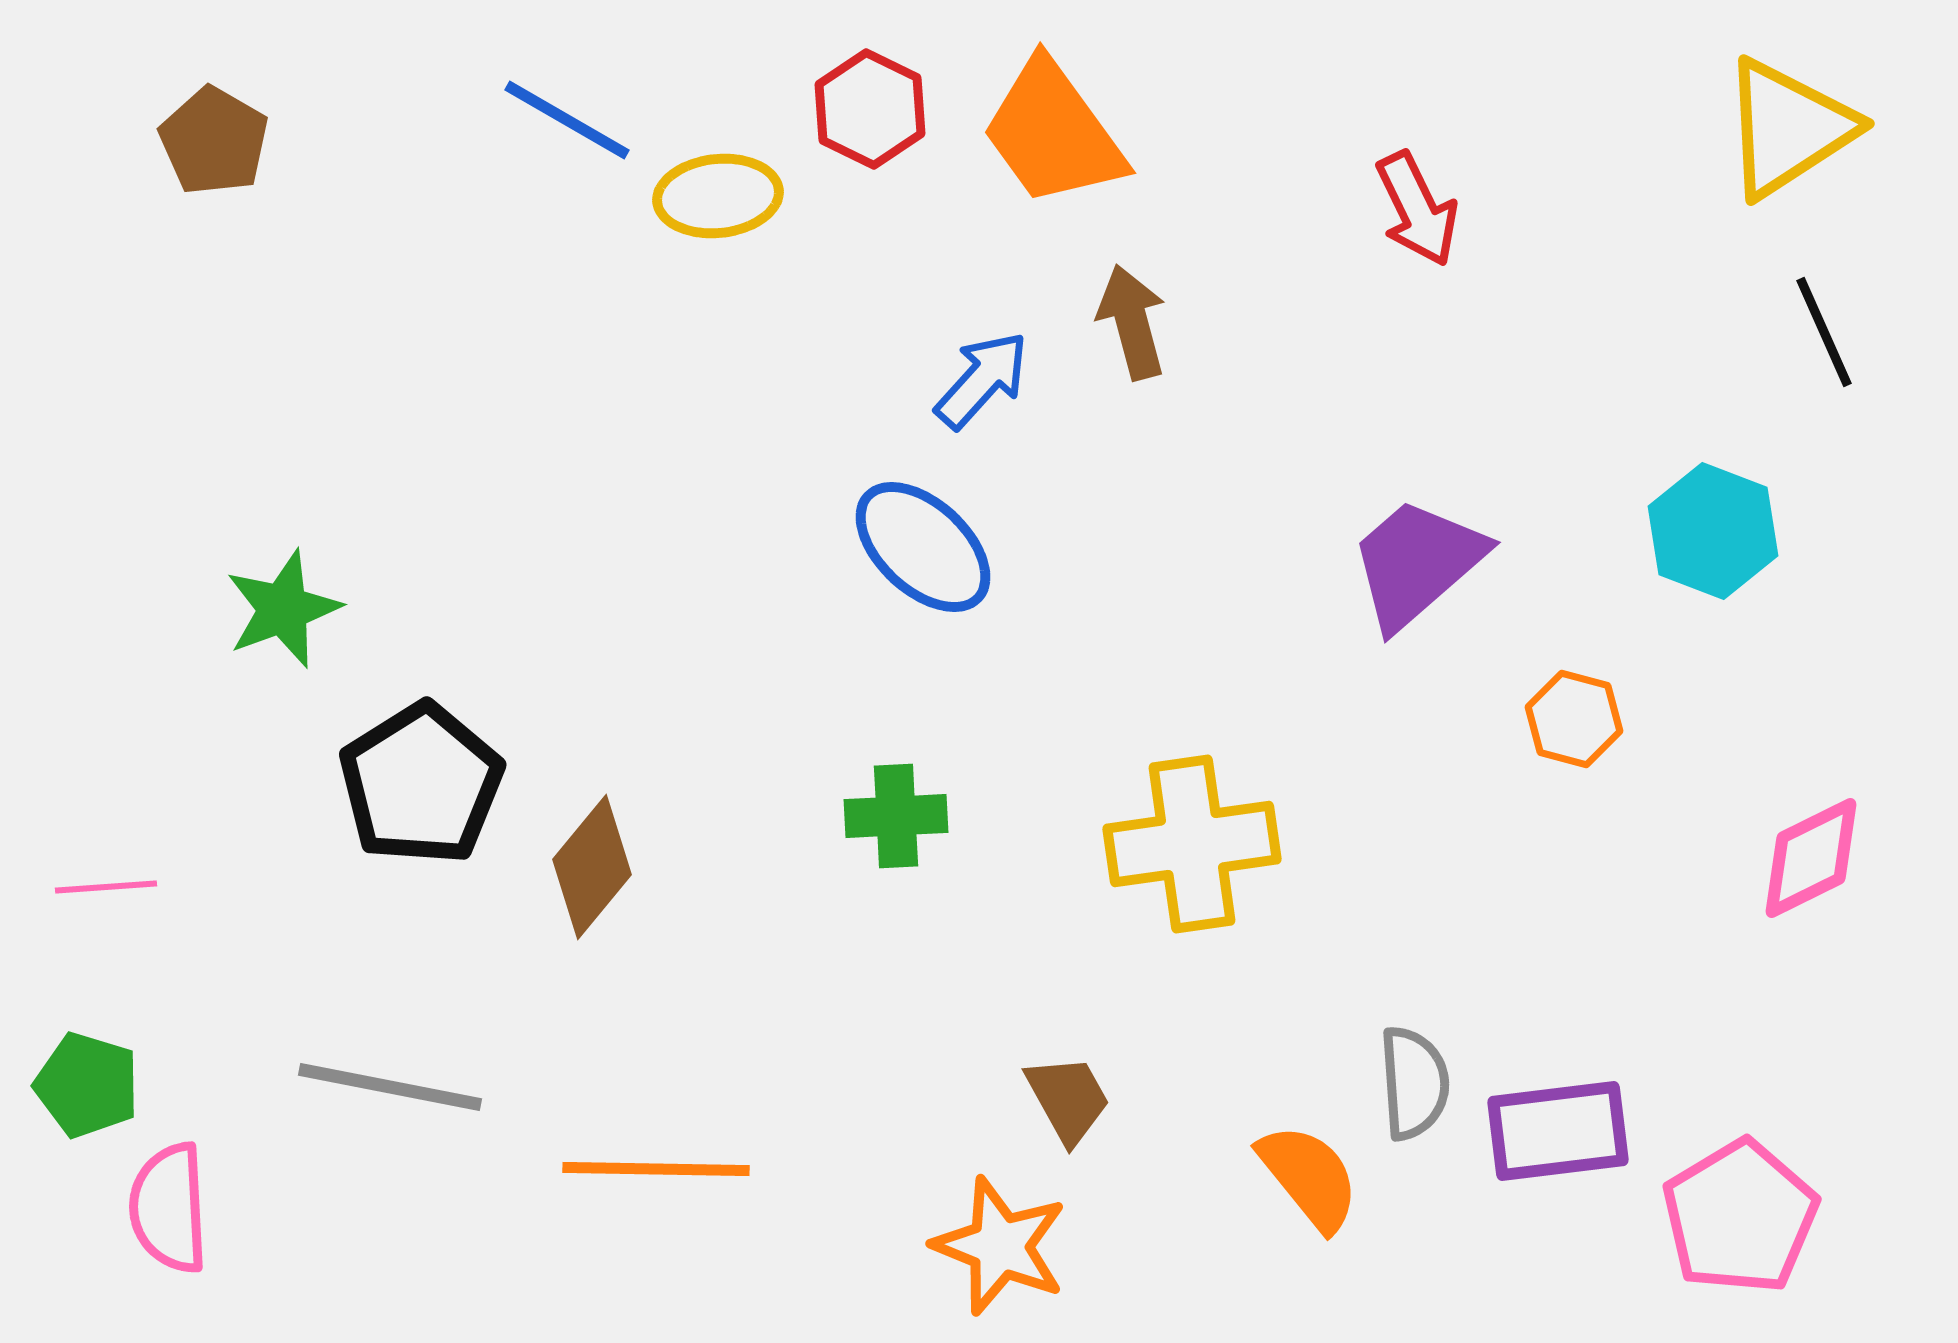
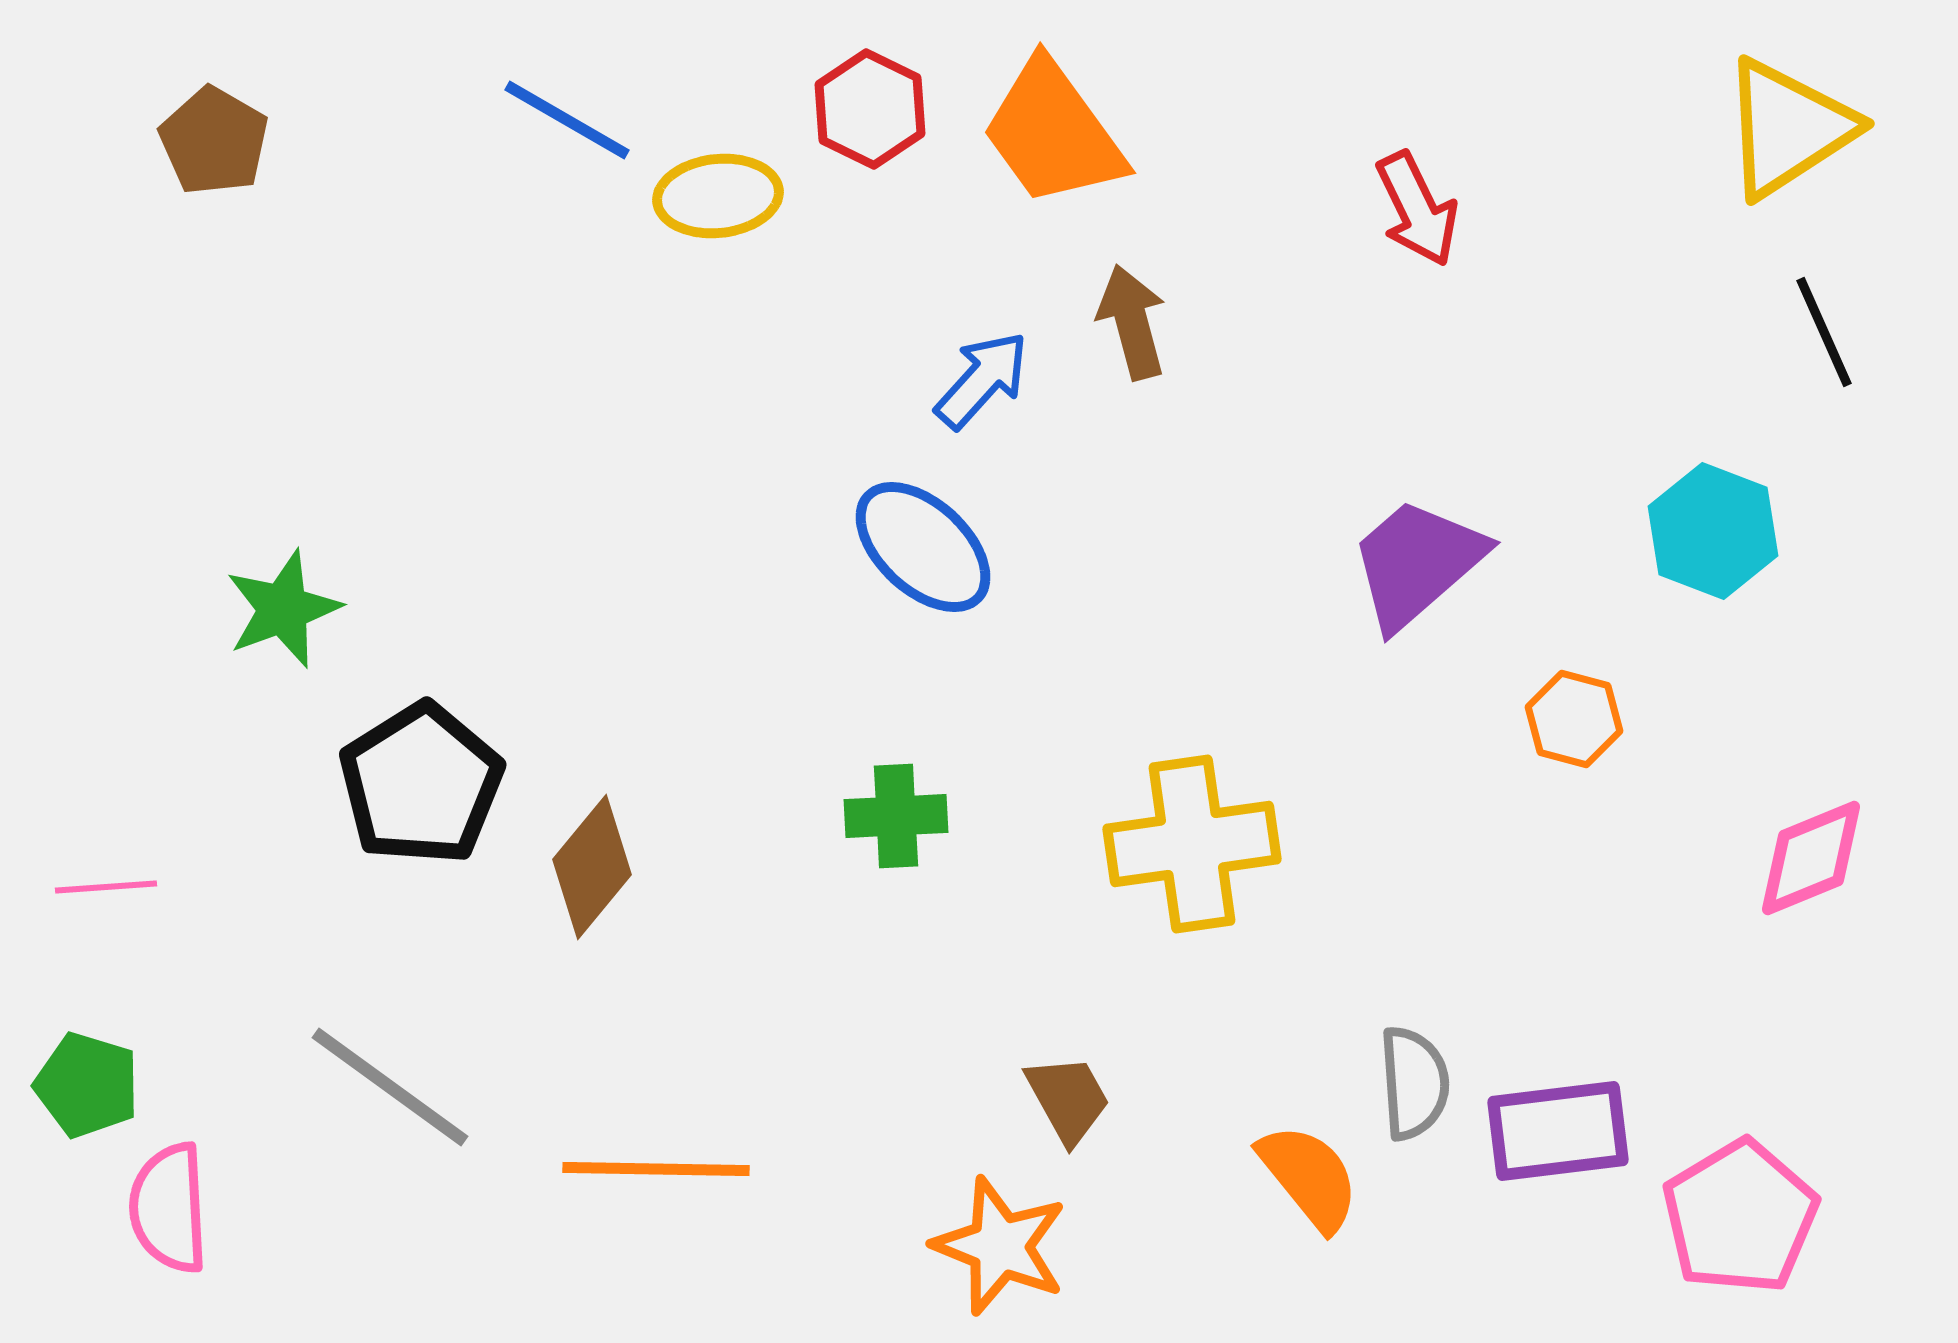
pink diamond: rotated 4 degrees clockwise
gray line: rotated 25 degrees clockwise
